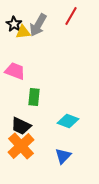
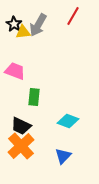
red line: moved 2 px right
